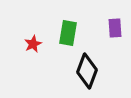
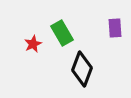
green rectangle: moved 6 px left; rotated 40 degrees counterclockwise
black diamond: moved 5 px left, 2 px up
